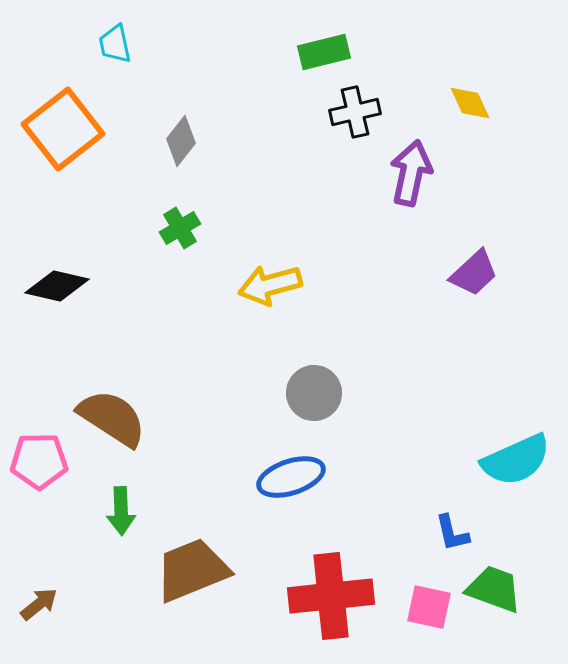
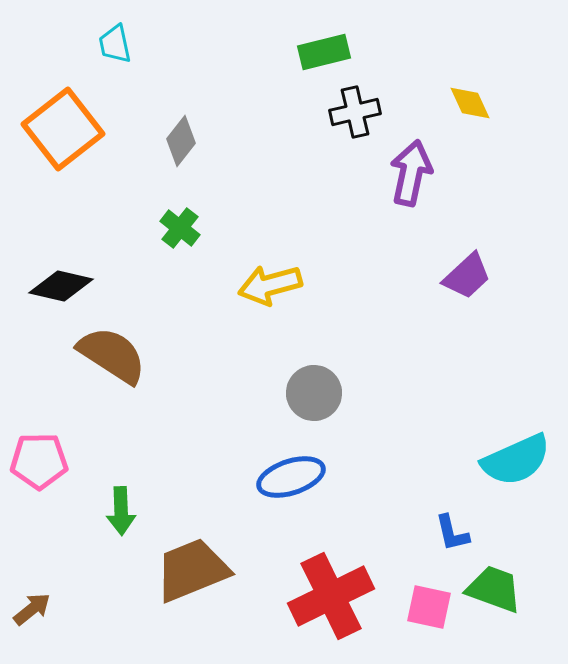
green cross: rotated 21 degrees counterclockwise
purple trapezoid: moved 7 px left, 3 px down
black diamond: moved 4 px right
brown semicircle: moved 63 px up
red cross: rotated 20 degrees counterclockwise
brown arrow: moved 7 px left, 5 px down
